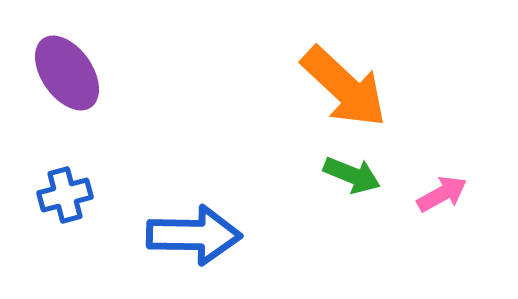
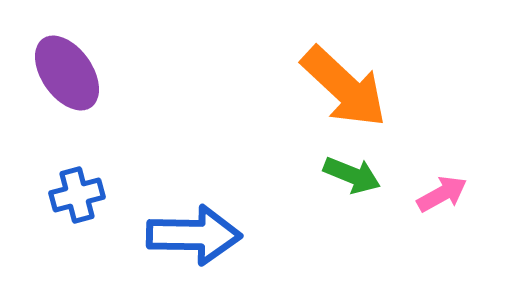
blue cross: moved 12 px right
